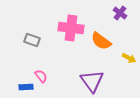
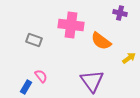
purple cross: rotated 24 degrees counterclockwise
pink cross: moved 3 px up
gray rectangle: moved 2 px right
yellow arrow: rotated 64 degrees counterclockwise
blue rectangle: rotated 56 degrees counterclockwise
